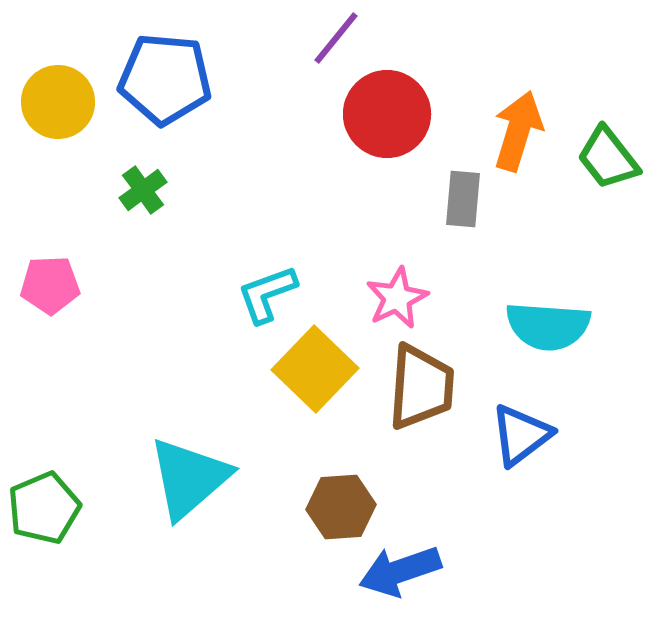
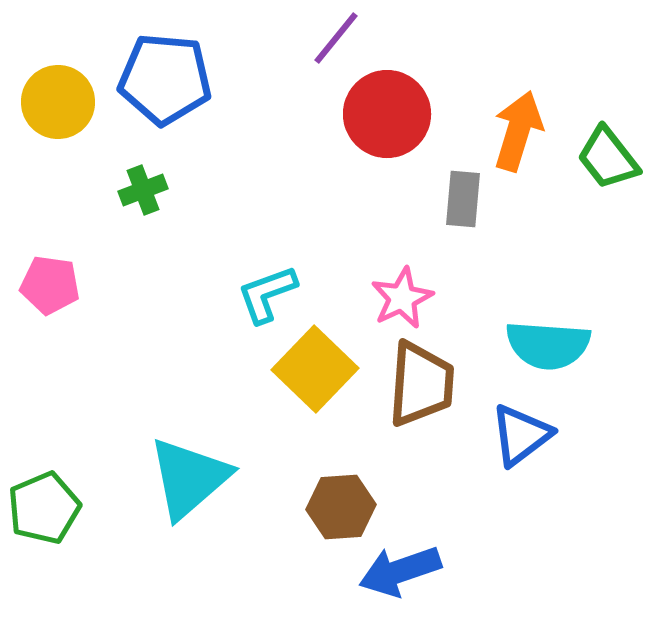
green cross: rotated 15 degrees clockwise
pink pentagon: rotated 10 degrees clockwise
pink star: moved 5 px right
cyan semicircle: moved 19 px down
brown trapezoid: moved 3 px up
